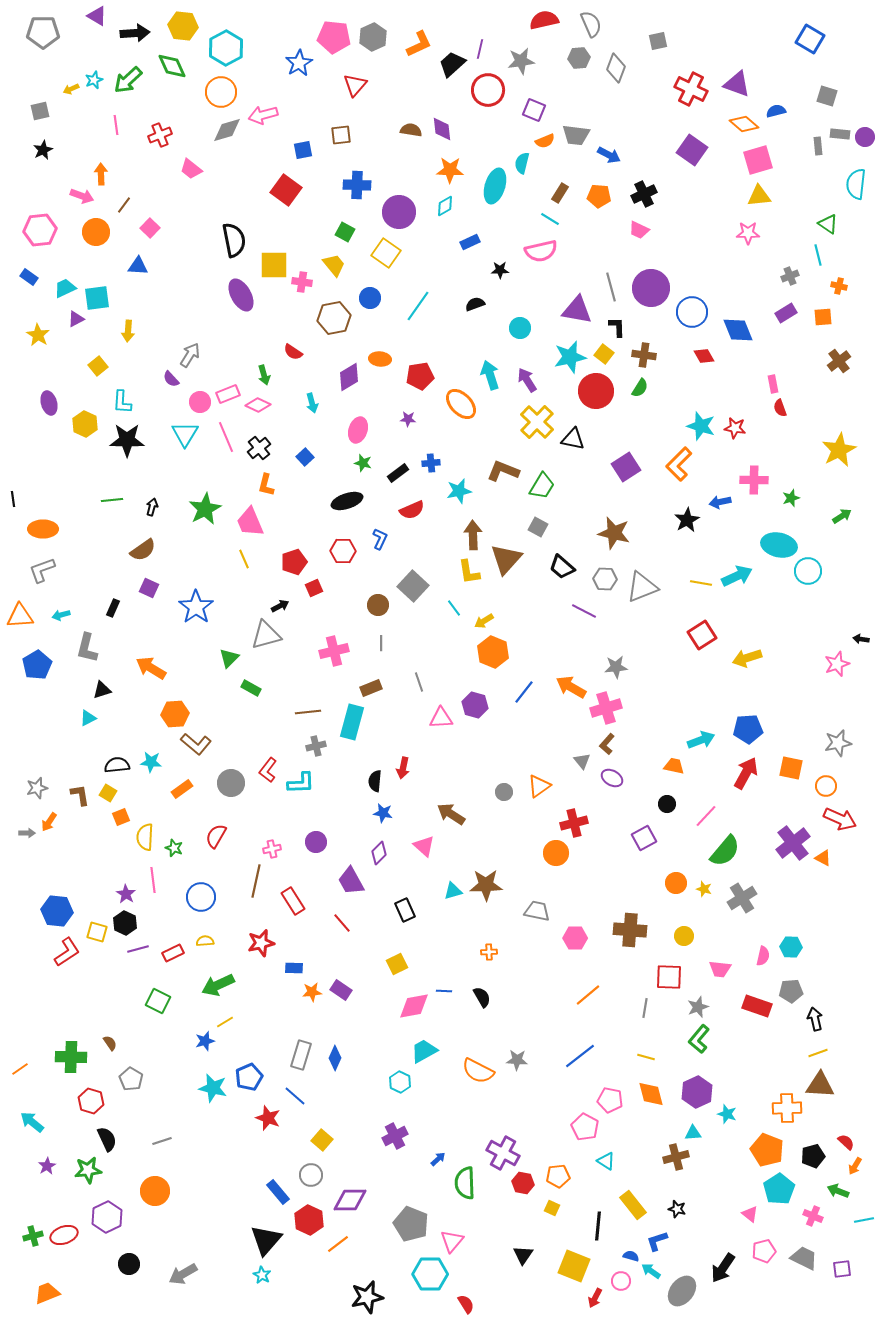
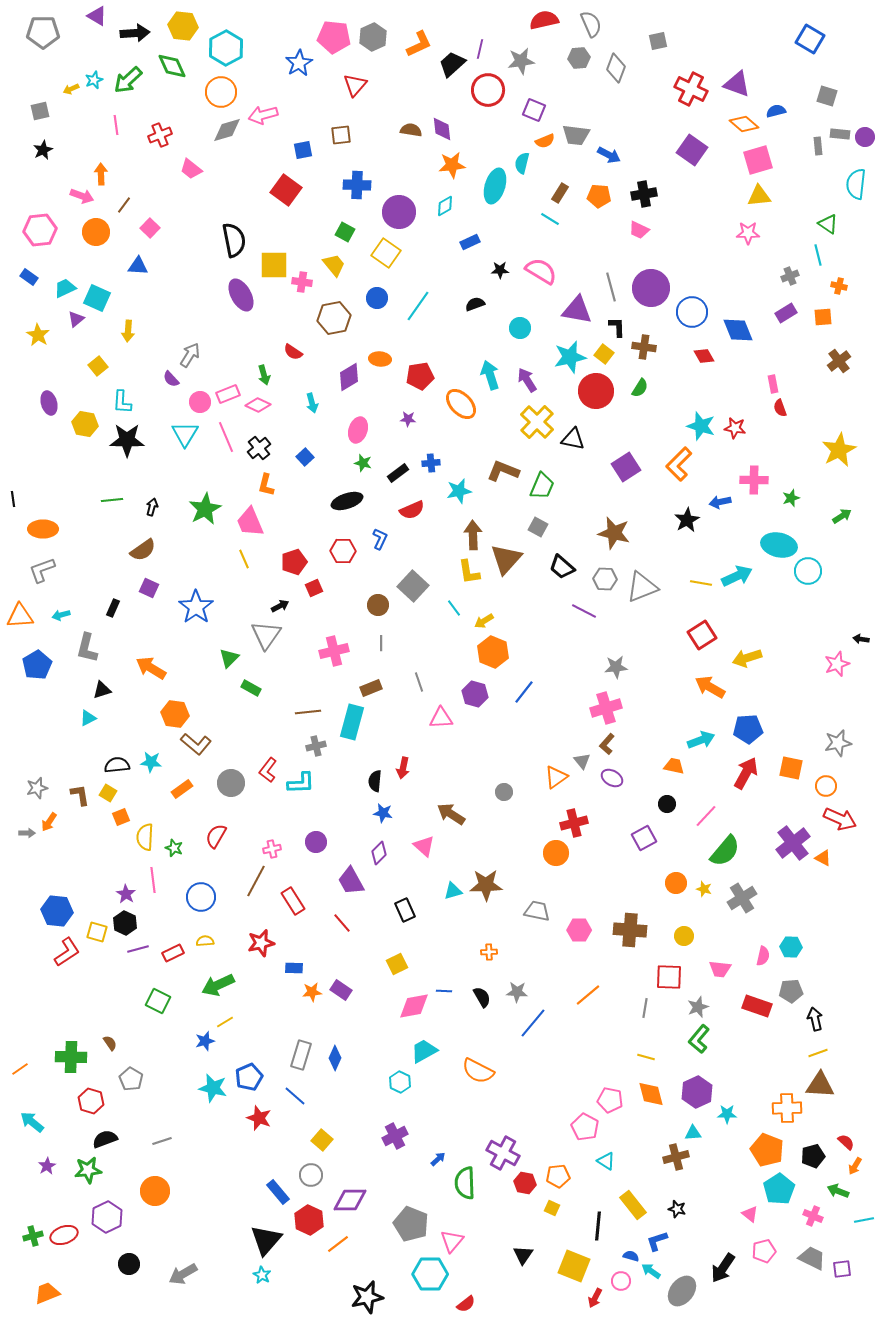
orange star at (450, 170): moved 2 px right, 5 px up; rotated 8 degrees counterclockwise
black cross at (644, 194): rotated 15 degrees clockwise
pink semicircle at (541, 251): moved 20 px down; rotated 136 degrees counterclockwise
cyan square at (97, 298): rotated 32 degrees clockwise
blue circle at (370, 298): moved 7 px right
purple triangle at (76, 319): rotated 12 degrees counterclockwise
brown cross at (644, 355): moved 8 px up
yellow hexagon at (85, 424): rotated 15 degrees counterclockwise
green trapezoid at (542, 486): rotated 8 degrees counterclockwise
gray triangle at (266, 635): rotated 40 degrees counterclockwise
orange arrow at (571, 687): moved 139 px right
purple hexagon at (475, 705): moved 11 px up
orange hexagon at (175, 714): rotated 12 degrees clockwise
orange triangle at (539, 786): moved 17 px right, 9 px up
brown line at (256, 881): rotated 16 degrees clockwise
pink hexagon at (575, 938): moved 4 px right, 8 px up
blue line at (580, 1056): moved 47 px left, 33 px up; rotated 12 degrees counterclockwise
gray star at (517, 1060): moved 68 px up
cyan star at (727, 1114): rotated 18 degrees counterclockwise
red star at (268, 1118): moved 9 px left
black semicircle at (107, 1139): moved 2 px left; rotated 85 degrees counterclockwise
red hexagon at (523, 1183): moved 2 px right
gray trapezoid at (804, 1258): moved 8 px right
red semicircle at (466, 1304): rotated 84 degrees clockwise
